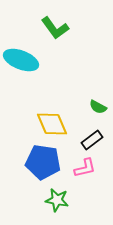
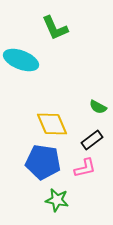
green L-shape: rotated 12 degrees clockwise
